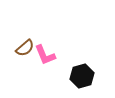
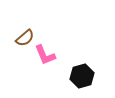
brown semicircle: moved 10 px up
